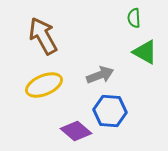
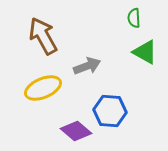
gray arrow: moved 13 px left, 9 px up
yellow ellipse: moved 1 px left, 3 px down
